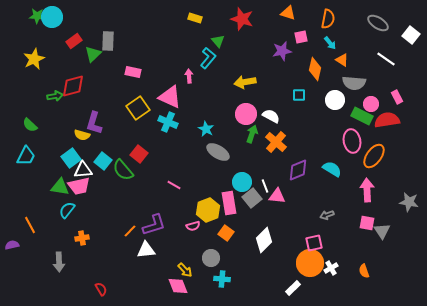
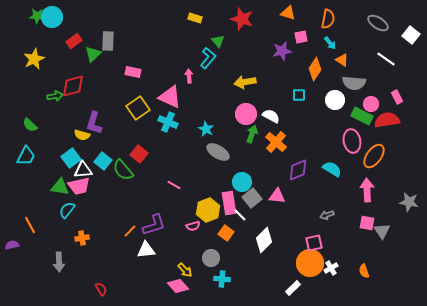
orange diamond at (315, 69): rotated 20 degrees clockwise
white line at (265, 186): moved 25 px left, 29 px down; rotated 24 degrees counterclockwise
pink diamond at (178, 286): rotated 20 degrees counterclockwise
